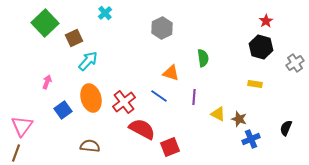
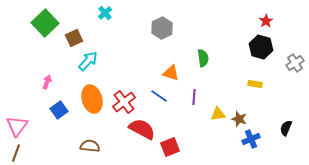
orange ellipse: moved 1 px right, 1 px down
blue square: moved 4 px left
yellow triangle: rotated 35 degrees counterclockwise
pink triangle: moved 5 px left
